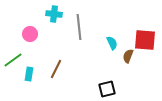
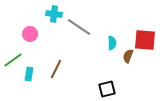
gray line: rotated 50 degrees counterclockwise
cyan semicircle: rotated 24 degrees clockwise
